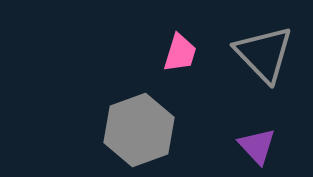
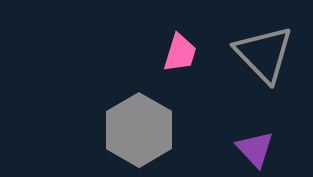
gray hexagon: rotated 10 degrees counterclockwise
purple triangle: moved 2 px left, 3 px down
